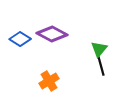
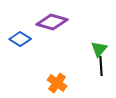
purple diamond: moved 12 px up; rotated 12 degrees counterclockwise
black line: rotated 12 degrees clockwise
orange cross: moved 8 px right, 2 px down; rotated 24 degrees counterclockwise
